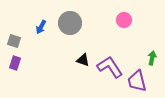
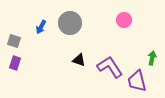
black triangle: moved 4 px left
